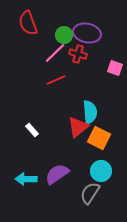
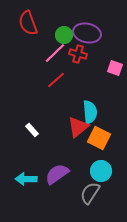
red line: rotated 18 degrees counterclockwise
